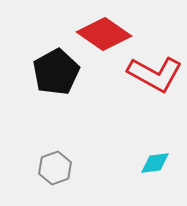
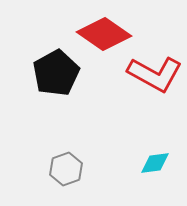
black pentagon: moved 1 px down
gray hexagon: moved 11 px right, 1 px down
